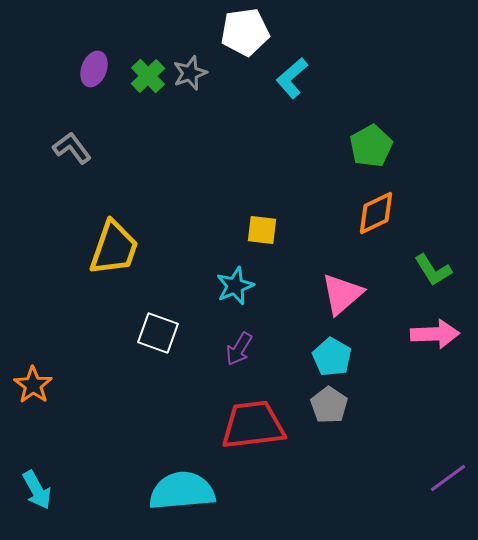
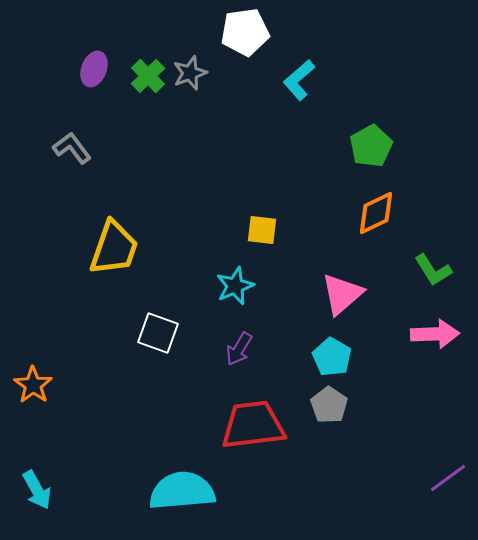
cyan L-shape: moved 7 px right, 2 px down
